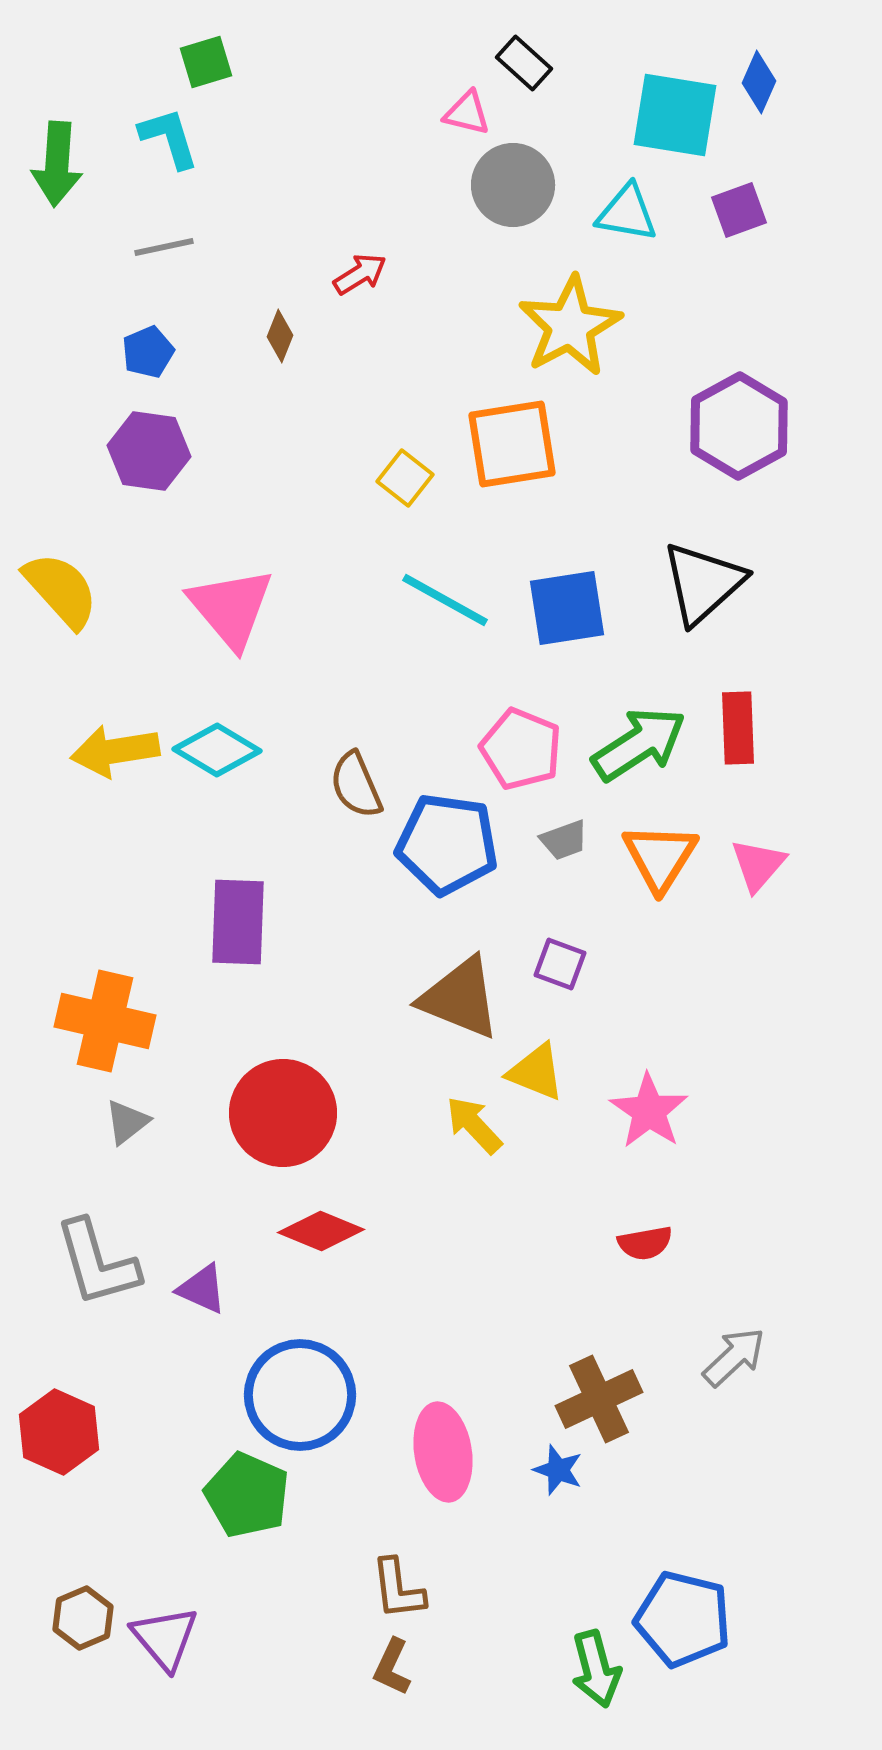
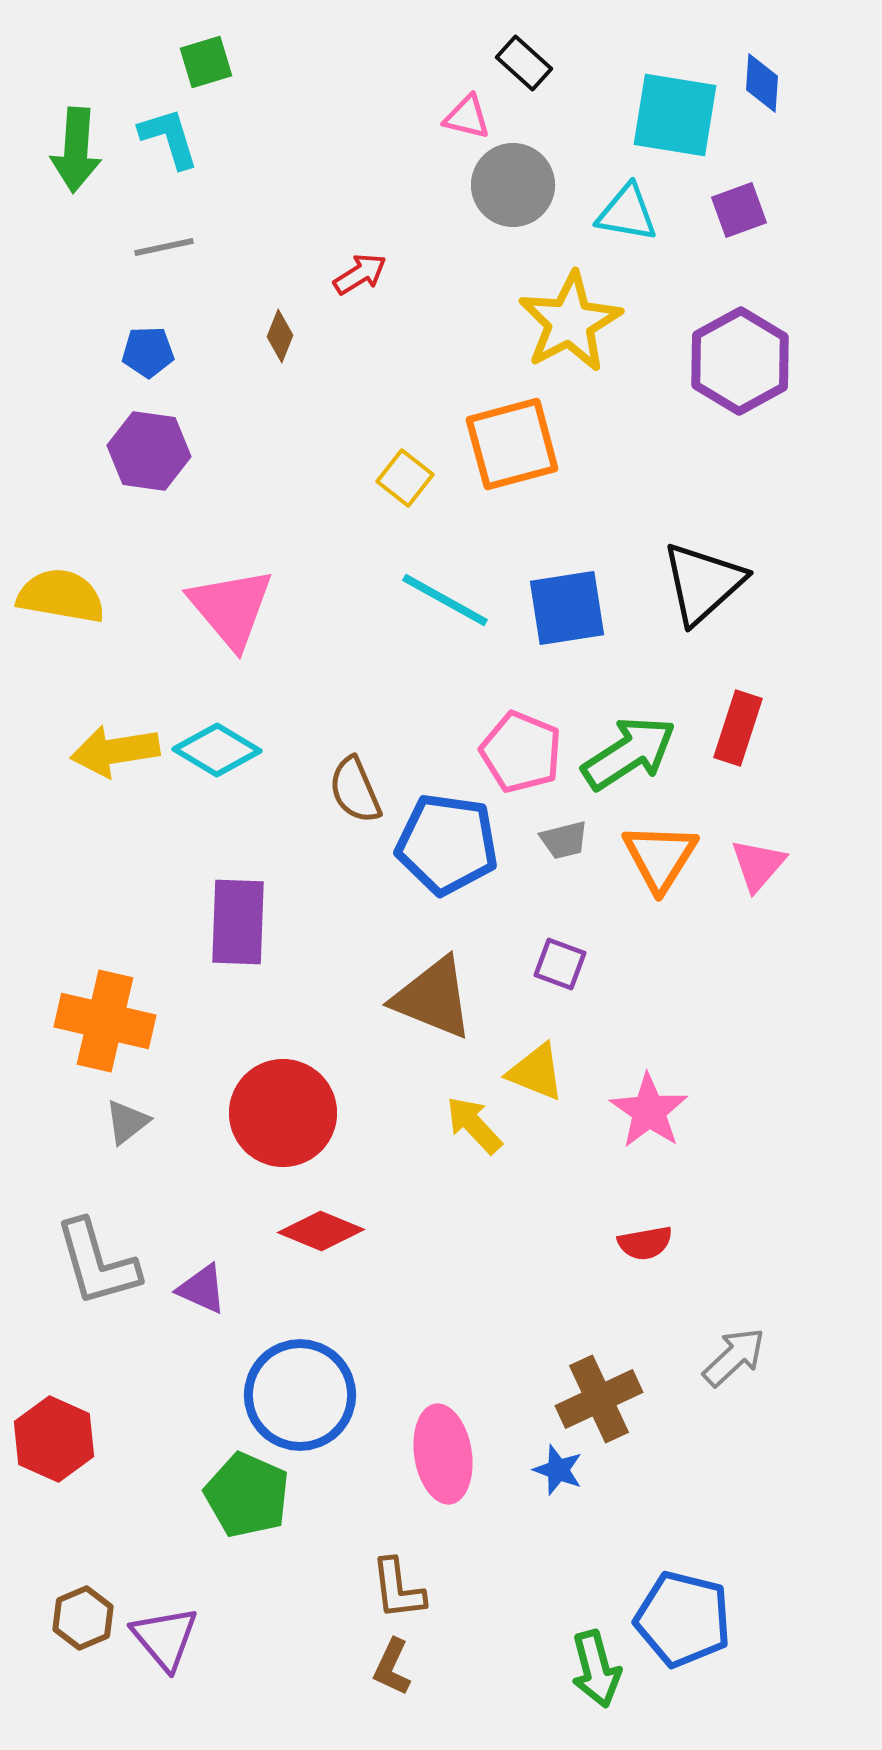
blue diamond at (759, 82): moved 3 px right, 1 px down; rotated 20 degrees counterclockwise
pink triangle at (467, 113): moved 4 px down
green arrow at (57, 164): moved 19 px right, 14 px up
yellow star at (570, 326): moved 4 px up
blue pentagon at (148, 352): rotated 21 degrees clockwise
purple hexagon at (739, 426): moved 1 px right, 65 px up
orange square at (512, 444): rotated 6 degrees counterclockwise
yellow semicircle at (61, 590): moved 6 px down; rotated 38 degrees counterclockwise
red rectangle at (738, 728): rotated 20 degrees clockwise
green arrow at (639, 744): moved 10 px left, 9 px down
pink pentagon at (521, 749): moved 3 px down
brown semicircle at (356, 785): moved 1 px left, 5 px down
gray trapezoid at (564, 840): rotated 6 degrees clockwise
brown triangle at (460, 998): moved 27 px left
red hexagon at (59, 1432): moved 5 px left, 7 px down
pink ellipse at (443, 1452): moved 2 px down
